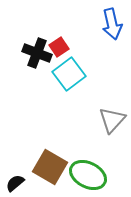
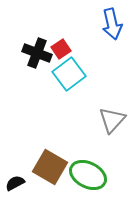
red square: moved 2 px right, 2 px down
black semicircle: rotated 12 degrees clockwise
